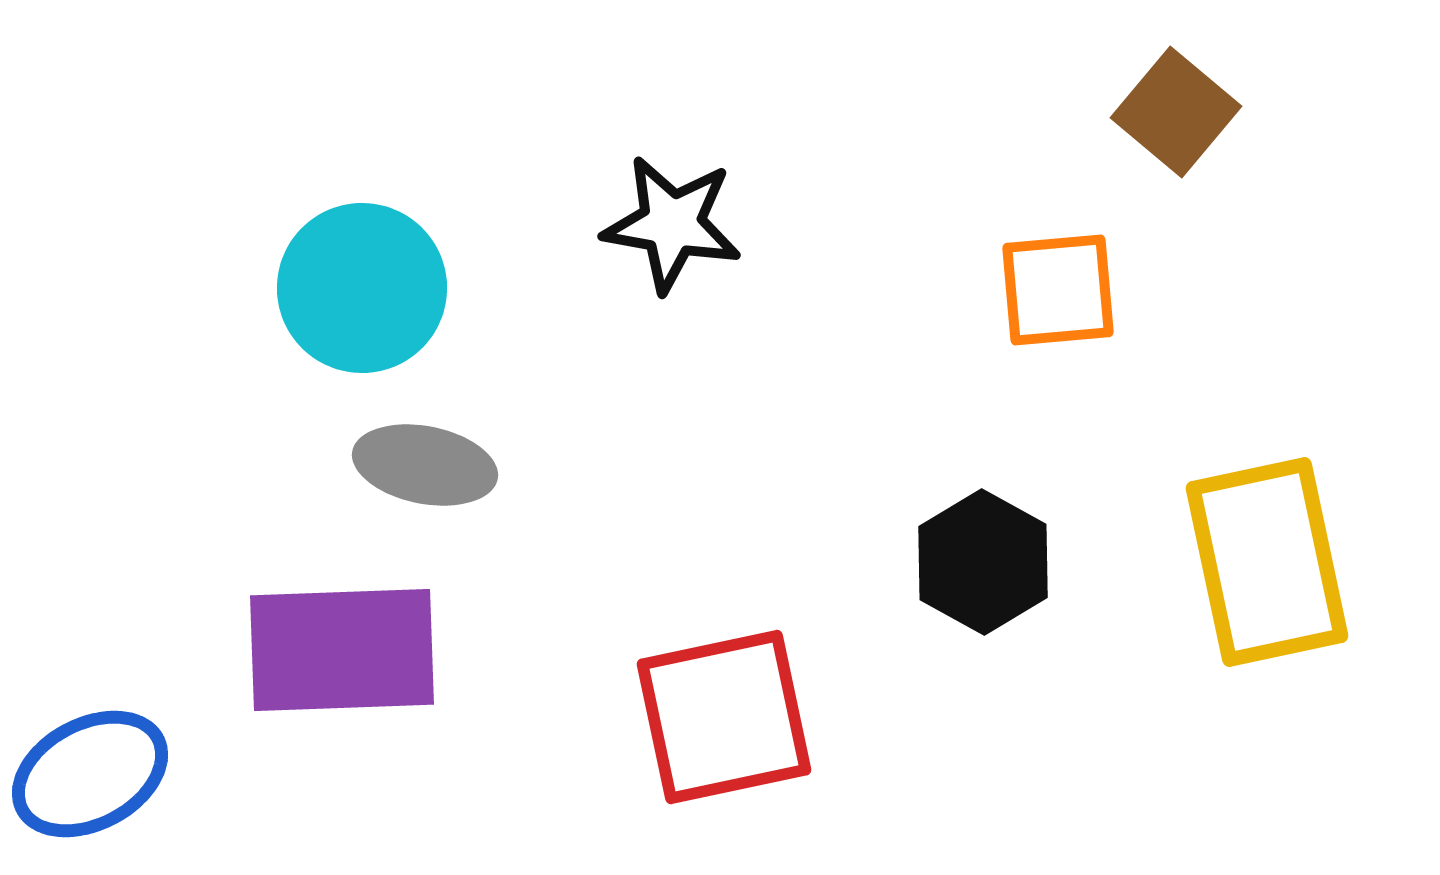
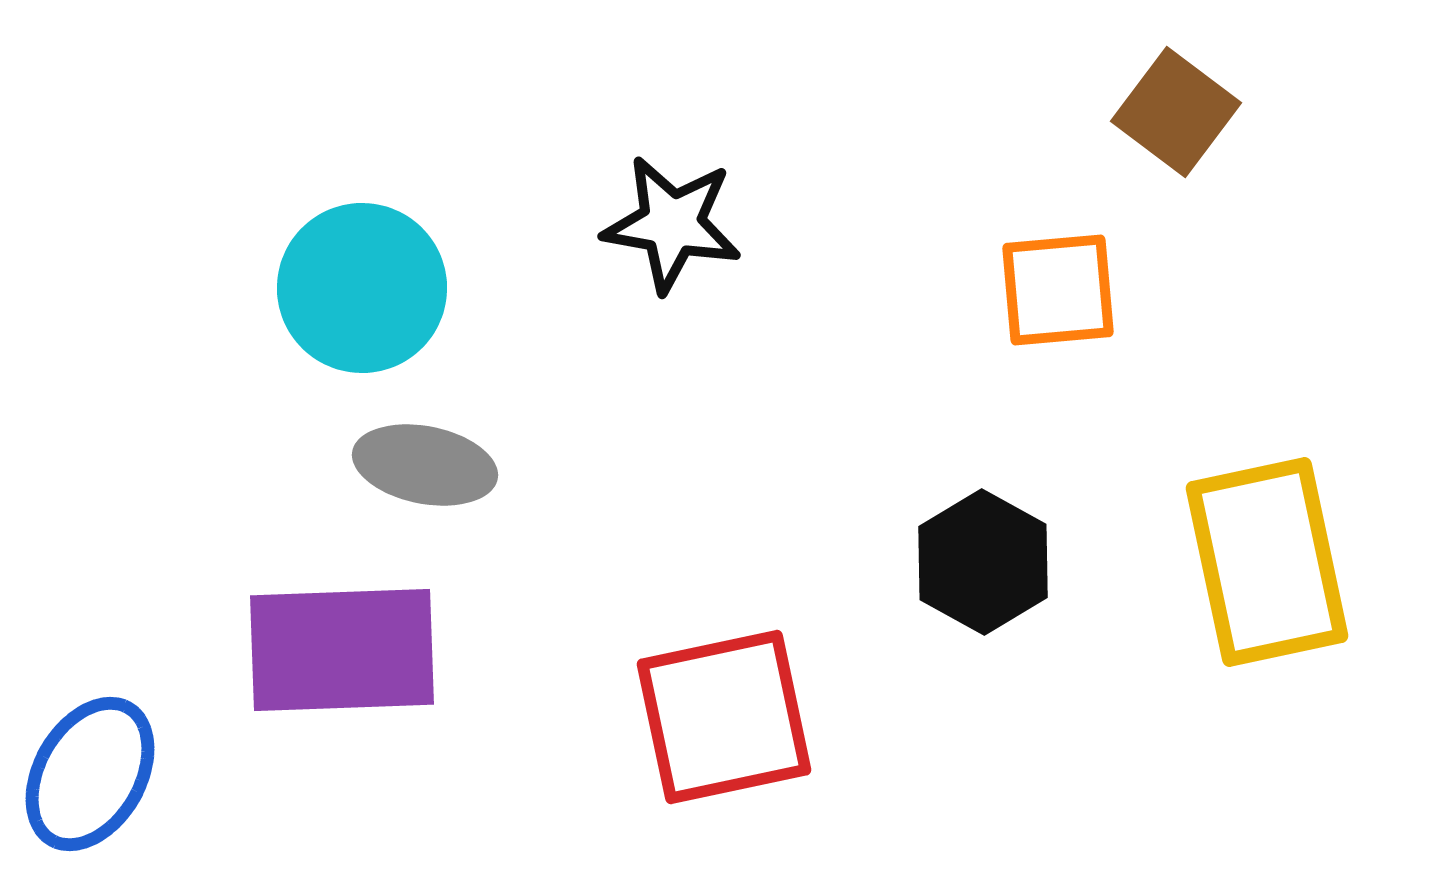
brown square: rotated 3 degrees counterclockwise
blue ellipse: rotated 32 degrees counterclockwise
